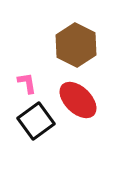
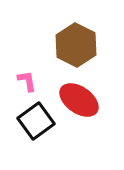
pink L-shape: moved 2 px up
red ellipse: moved 1 px right; rotated 9 degrees counterclockwise
